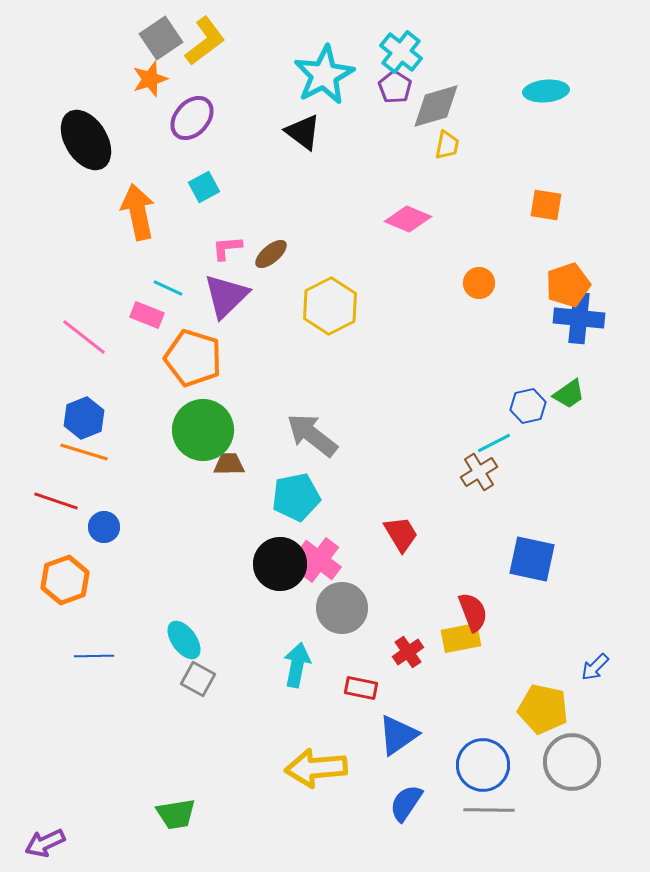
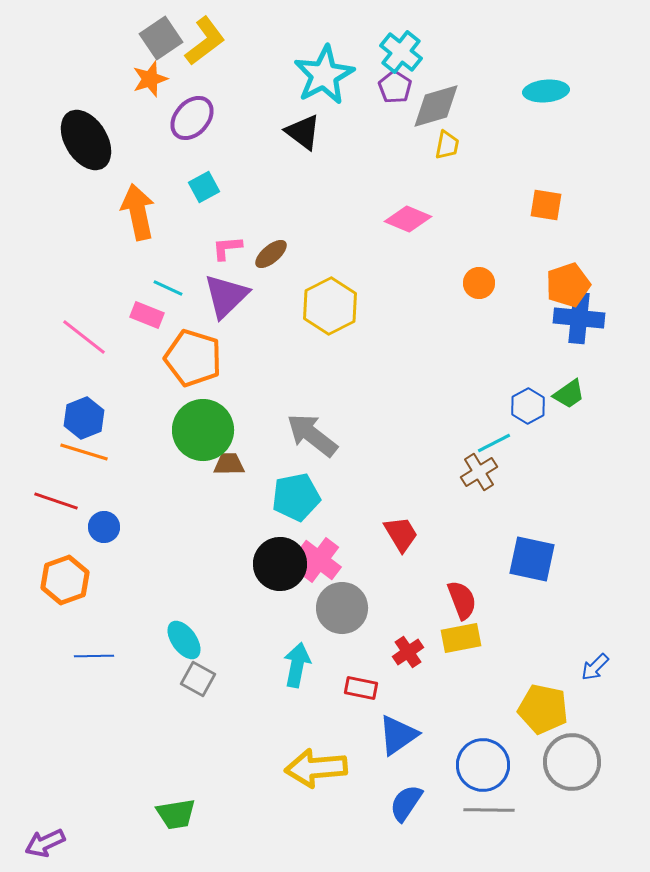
blue hexagon at (528, 406): rotated 16 degrees counterclockwise
red semicircle at (473, 612): moved 11 px left, 12 px up
